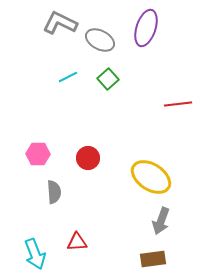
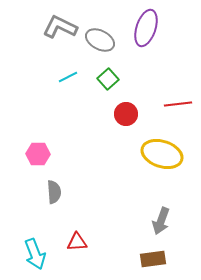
gray L-shape: moved 4 px down
red circle: moved 38 px right, 44 px up
yellow ellipse: moved 11 px right, 23 px up; rotated 15 degrees counterclockwise
